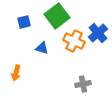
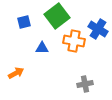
blue cross: moved 4 px up; rotated 18 degrees counterclockwise
orange cross: rotated 15 degrees counterclockwise
blue triangle: rotated 16 degrees counterclockwise
orange arrow: rotated 133 degrees counterclockwise
gray cross: moved 2 px right
